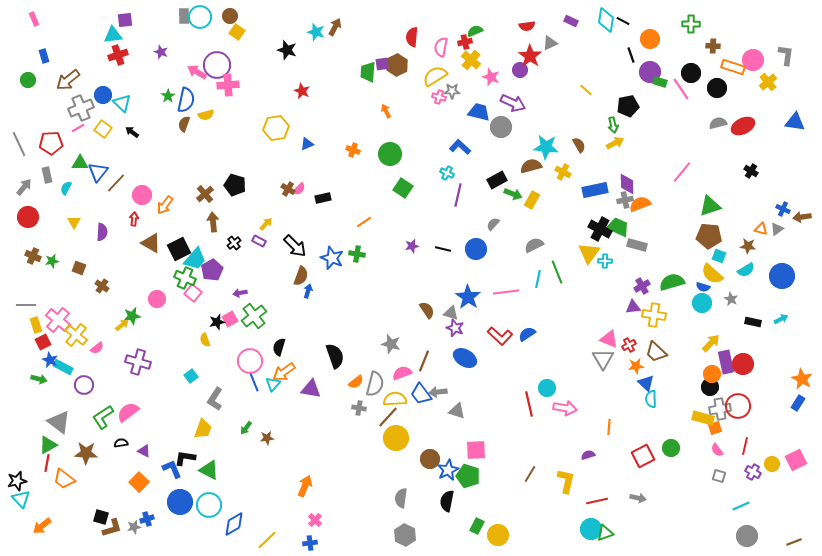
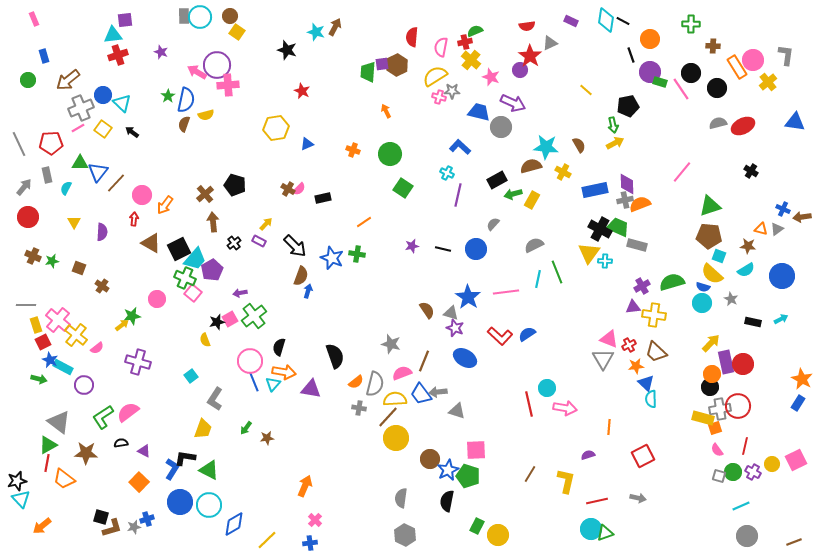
orange rectangle at (733, 67): moved 4 px right; rotated 40 degrees clockwise
green arrow at (513, 194): rotated 144 degrees clockwise
orange arrow at (284, 372): rotated 135 degrees counterclockwise
green circle at (671, 448): moved 62 px right, 24 px down
blue L-shape at (172, 469): rotated 55 degrees clockwise
